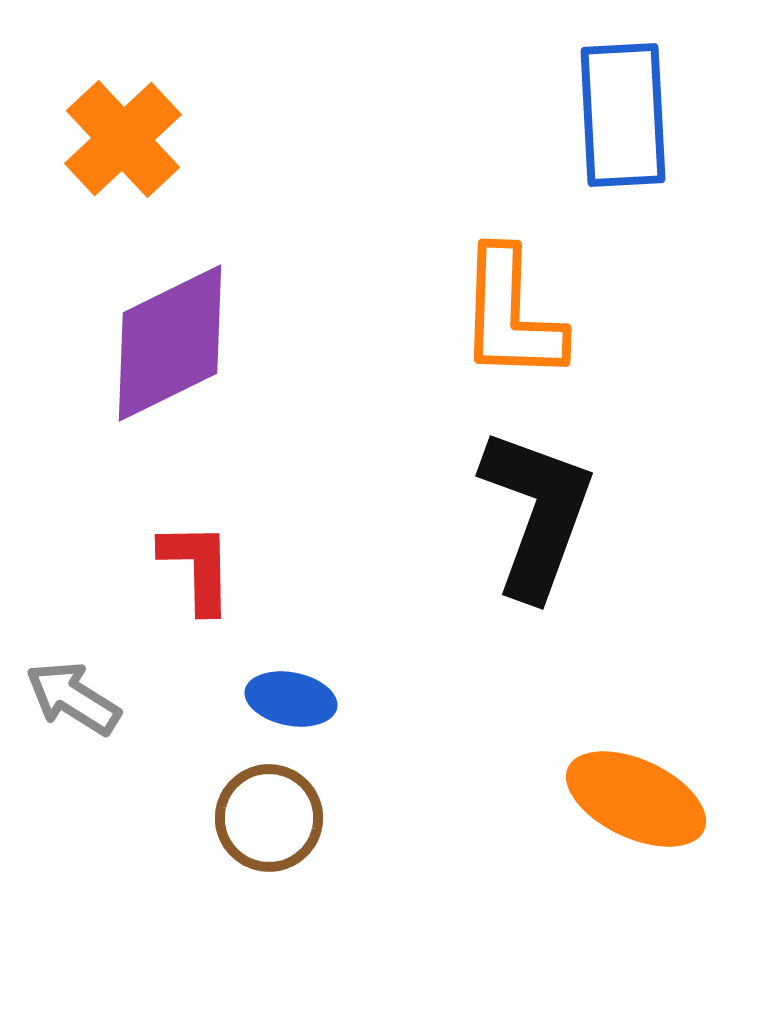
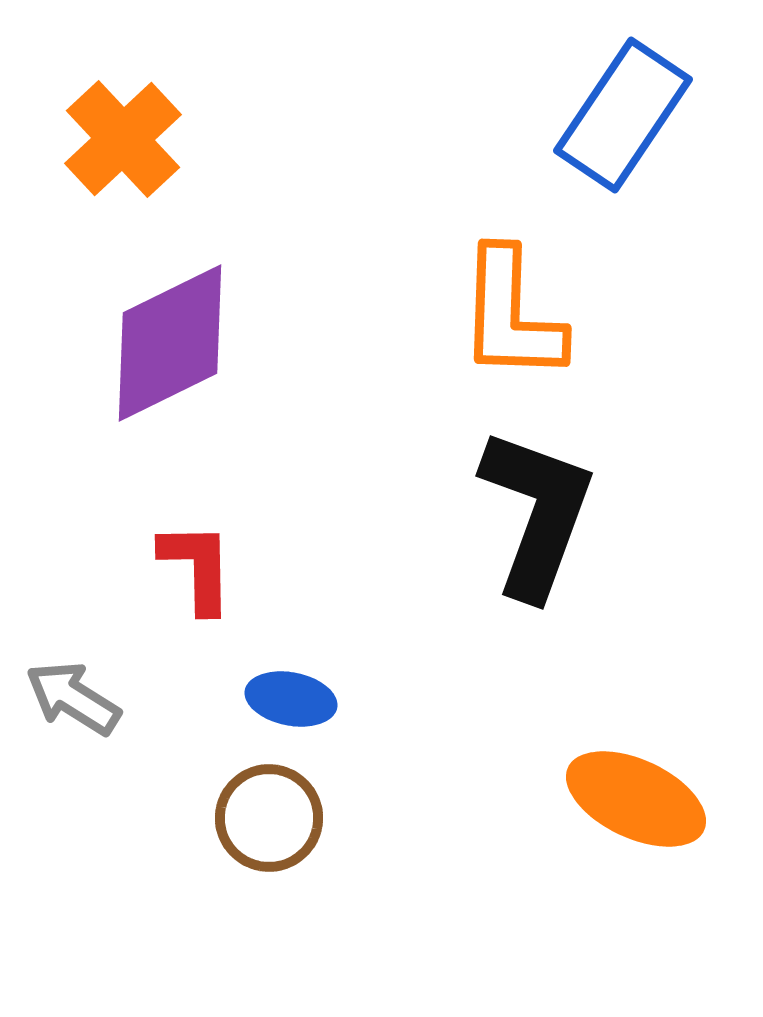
blue rectangle: rotated 37 degrees clockwise
